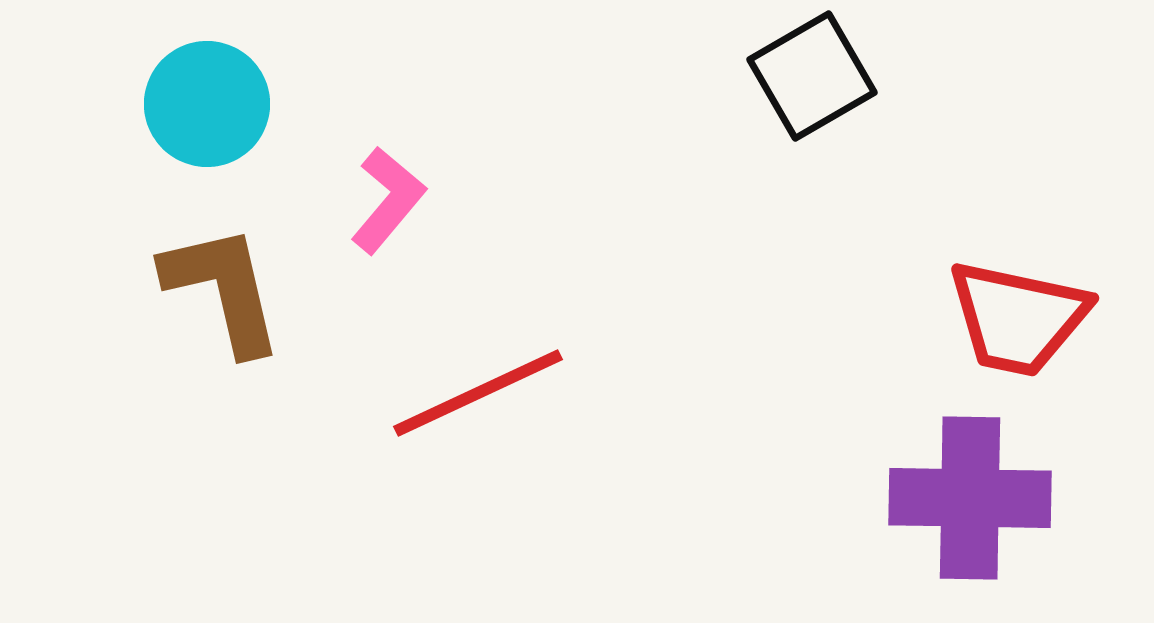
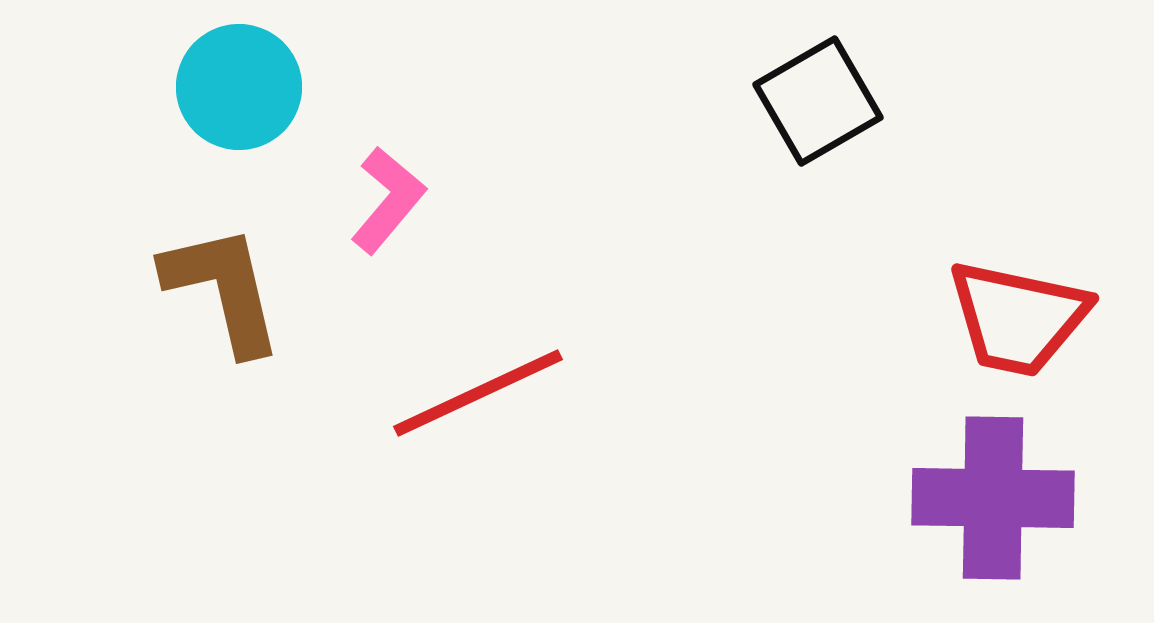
black square: moved 6 px right, 25 px down
cyan circle: moved 32 px right, 17 px up
purple cross: moved 23 px right
